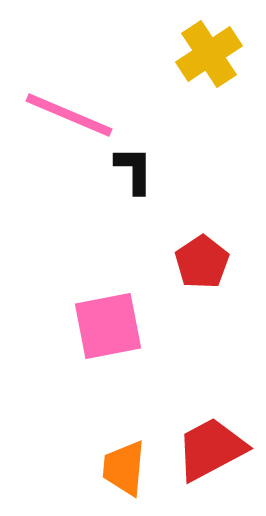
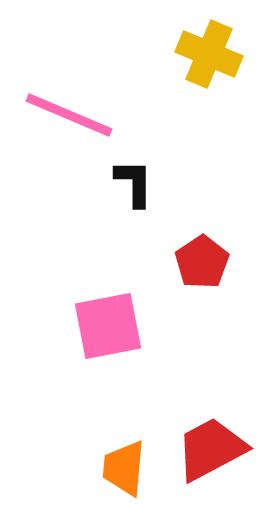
yellow cross: rotated 34 degrees counterclockwise
black L-shape: moved 13 px down
